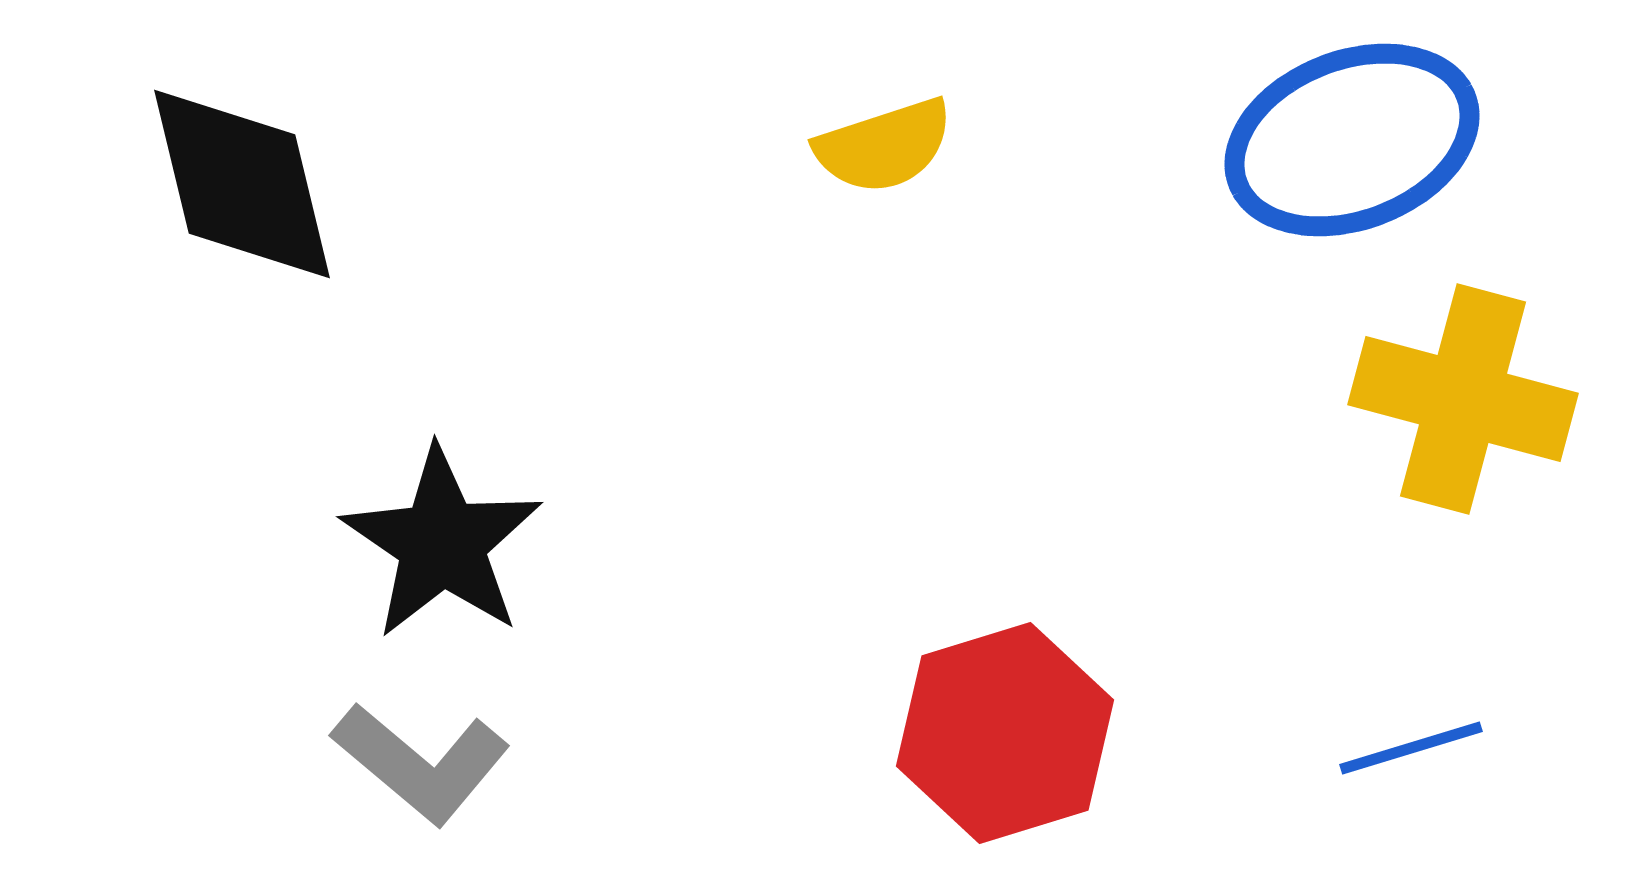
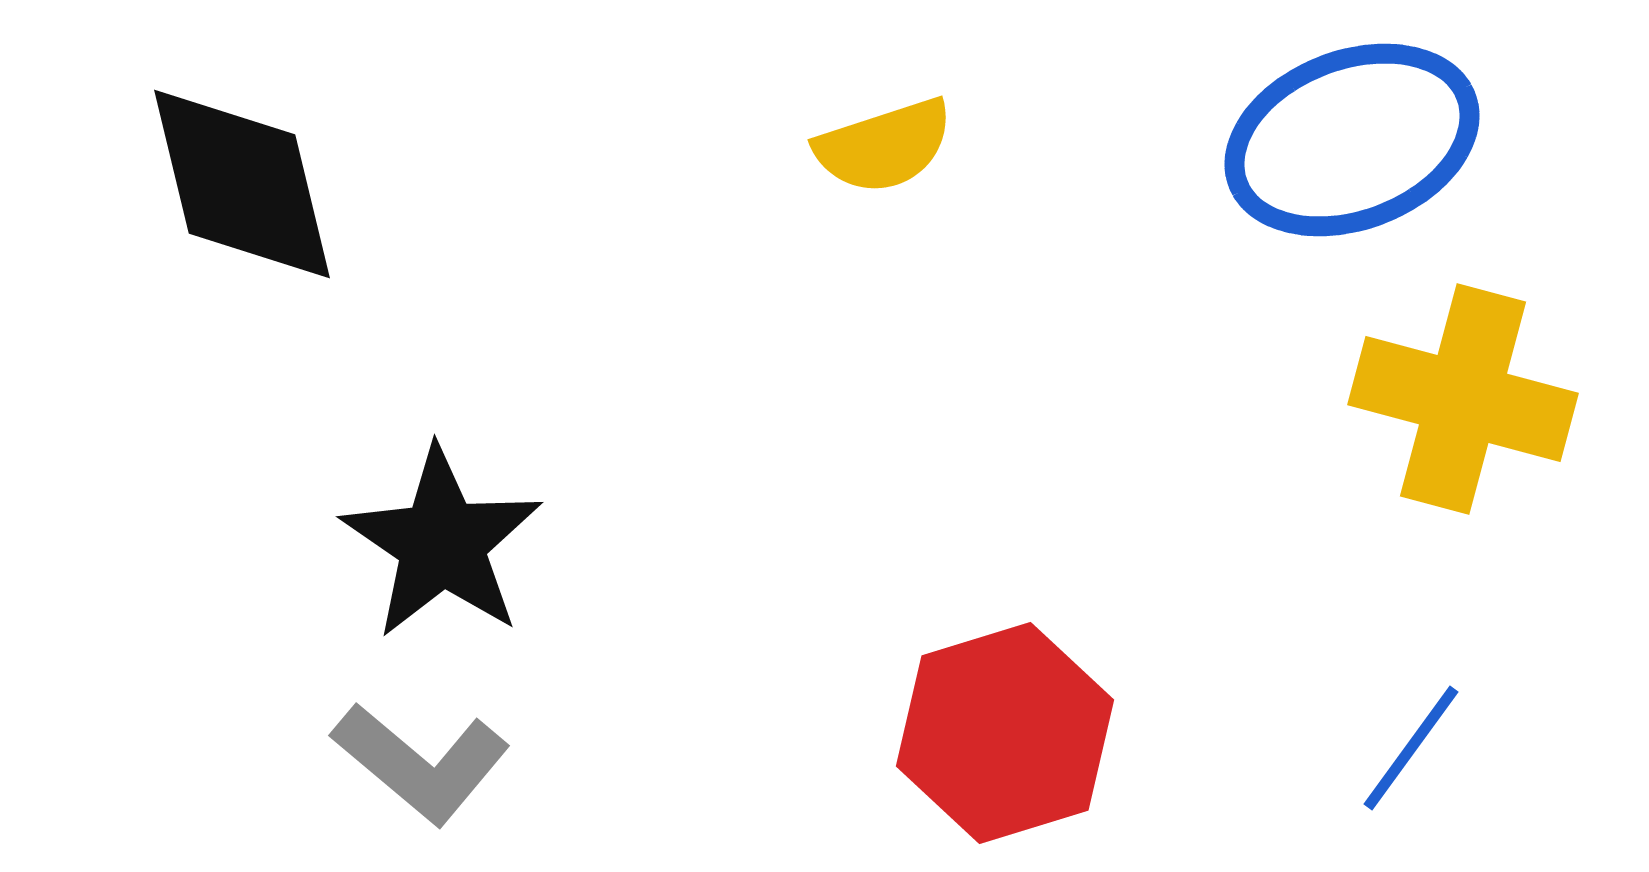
blue line: rotated 37 degrees counterclockwise
